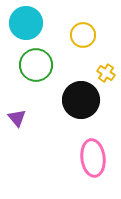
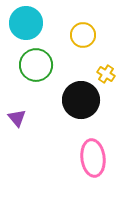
yellow cross: moved 1 px down
